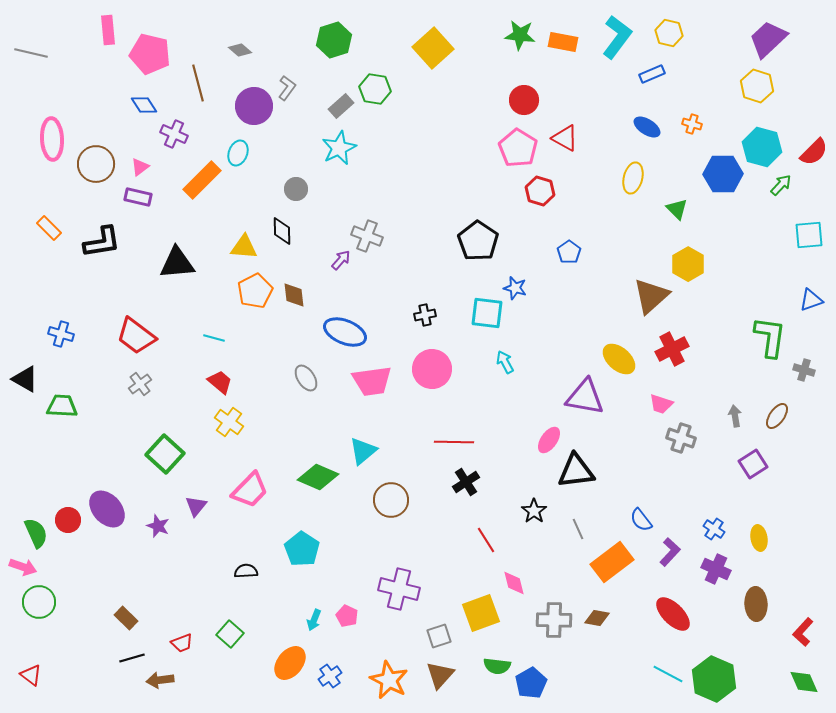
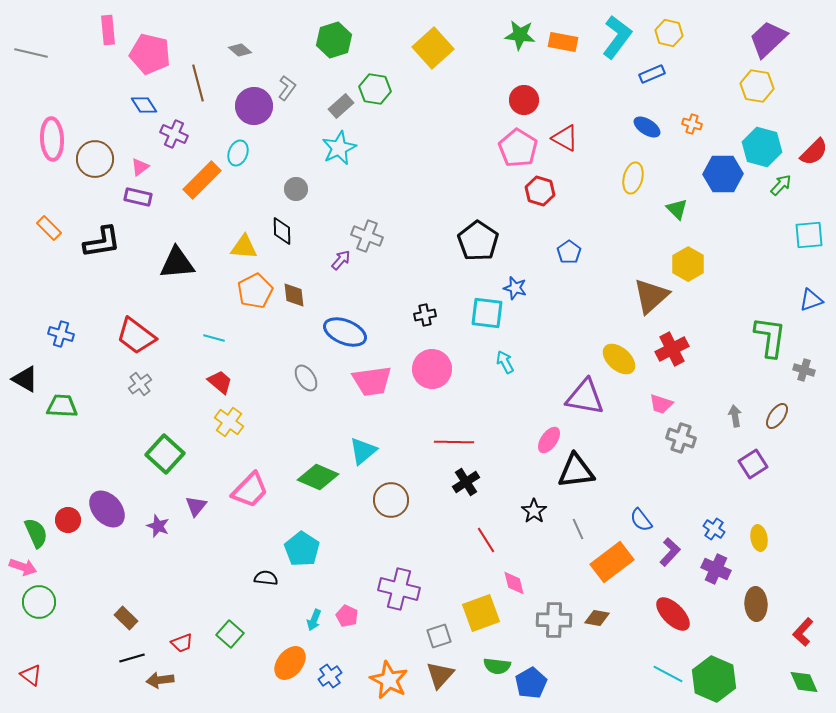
yellow hexagon at (757, 86): rotated 8 degrees counterclockwise
brown circle at (96, 164): moved 1 px left, 5 px up
black semicircle at (246, 571): moved 20 px right, 7 px down; rotated 10 degrees clockwise
